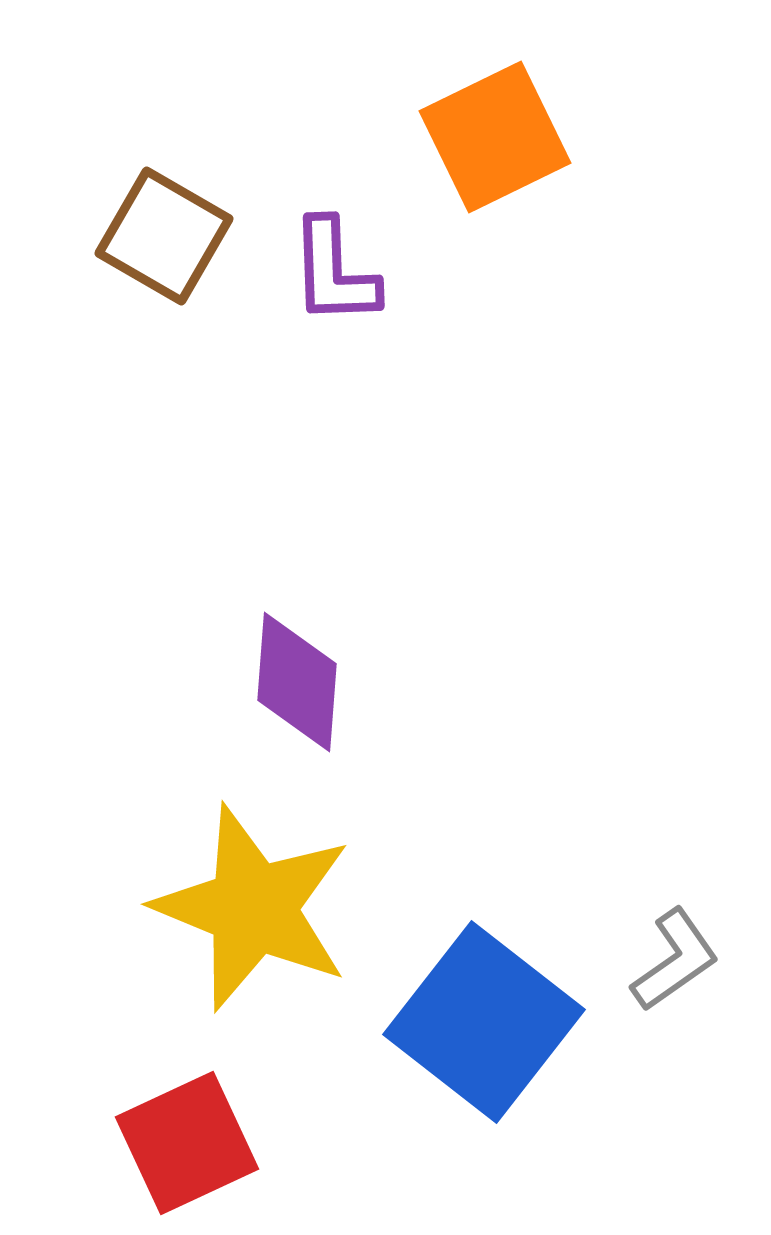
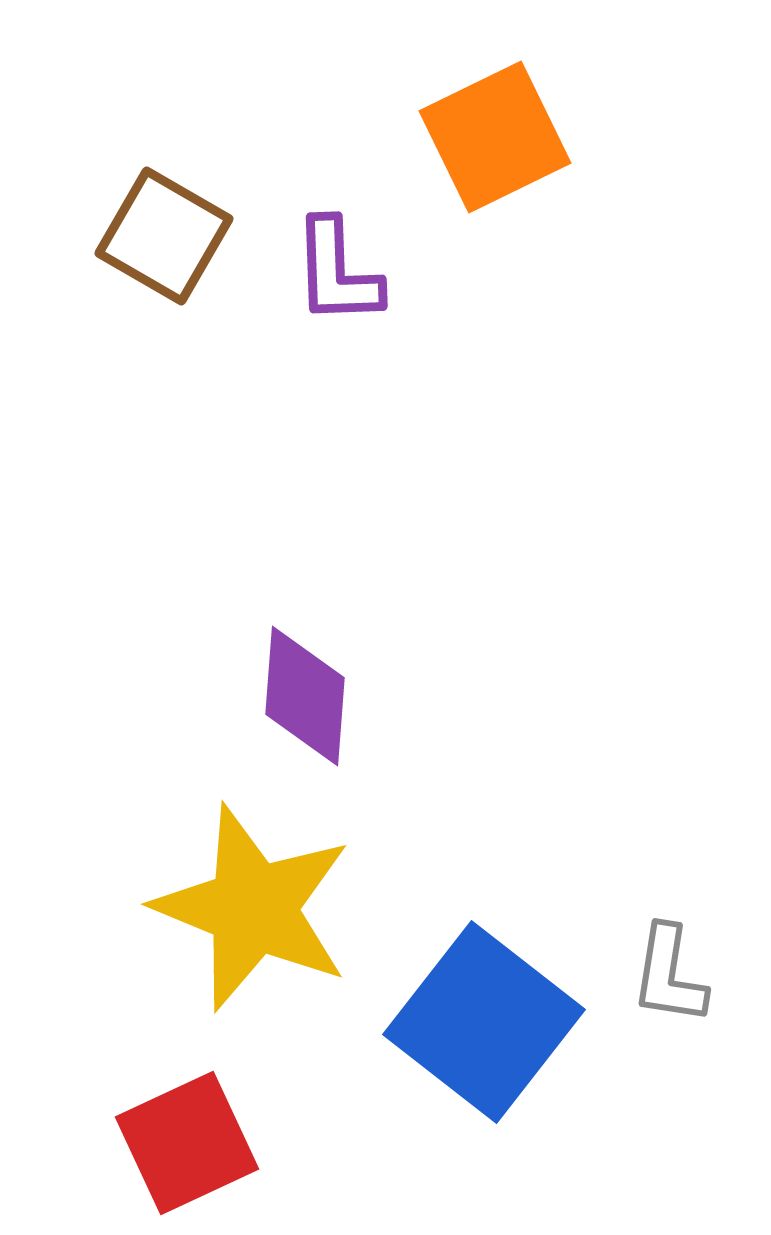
purple L-shape: moved 3 px right
purple diamond: moved 8 px right, 14 px down
gray L-shape: moved 6 px left, 15 px down; rotated 134 degrees clockwise
